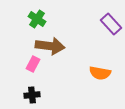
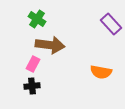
brown arrow: moved 1 px up
orange semicircle: moved 1 px right, 1 px up
black cross: moved 9 px up
